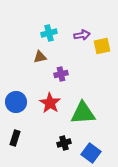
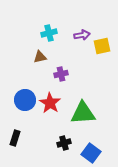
blue circle: moved 9 px right, 2 px up
